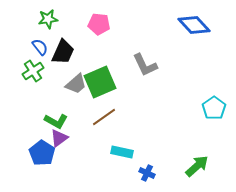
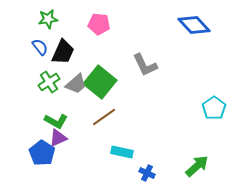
green cross: moved 16 px right, 11 px down
green square: rotated 28 degrees counterclockwise
purple triangle: moved 1 px left; rotated 12 degrees clockwise
